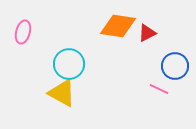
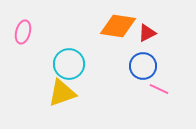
blue circle: moved 32 px left
yellow triangle: rotated 48 degrees counterclockwise
